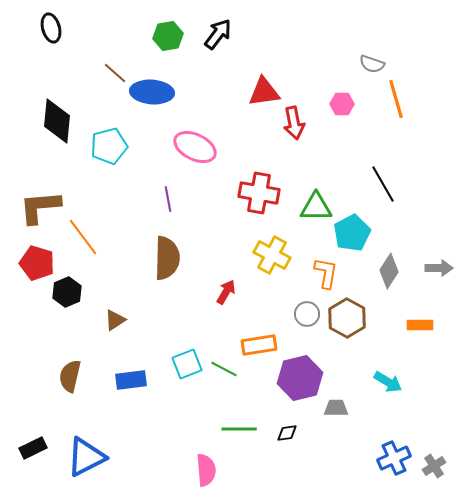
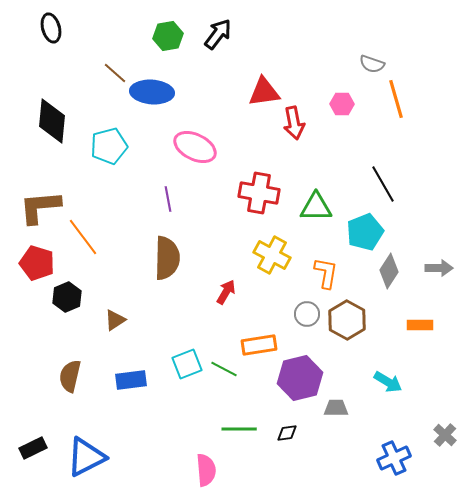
black diamond at (57, 121): moved 5 px left
cyan pentagon at (352, 233): moved 13 px right, 1 px up; rotated 6 degrees clockwise
black hexagon at (67, 292): moved 5 px down
brown hexagon at (347, 318): moved 2 px down
gray cross at (434, 466): moved 11 px right, 31 px up; rotated 15 degrees counterclockwise
